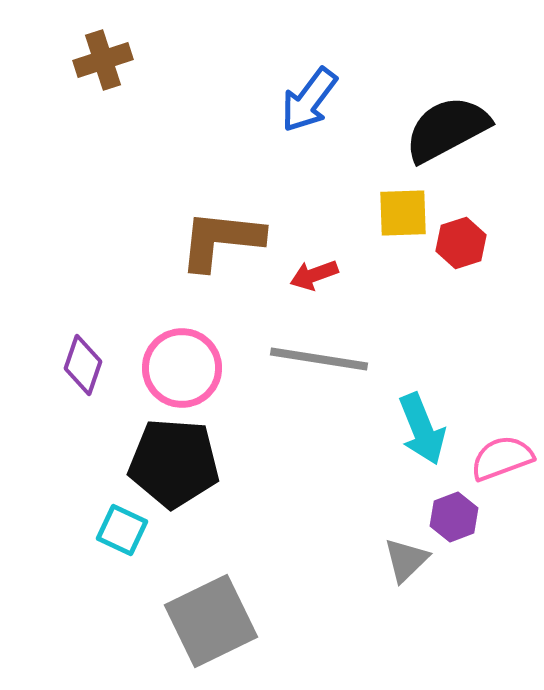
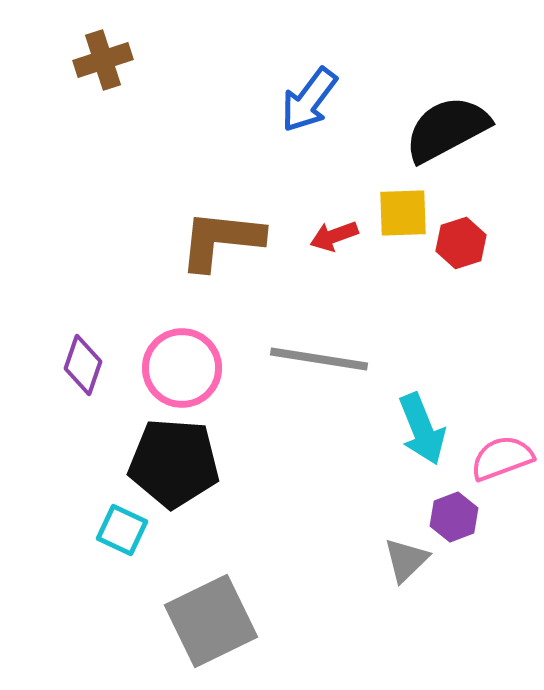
red arrow: moved 20 px right, 39 px up
